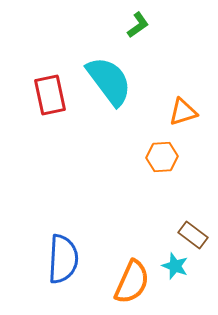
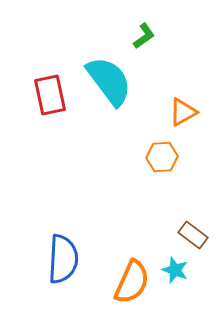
green L-shape: moved 6 px right, 11 px down
orange triangle: rotated 12 degrees counterclockwise
cyan star: moved 4 px down
